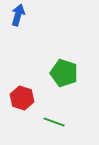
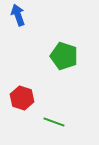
blue arrow: rotated 35 degrees counterclockwise
green pentagon: moved 17 px up
